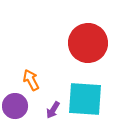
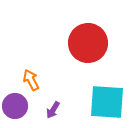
cyan square: moved 22 px right, 3 px down
